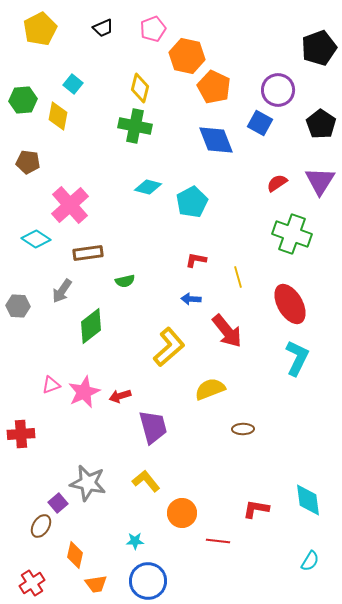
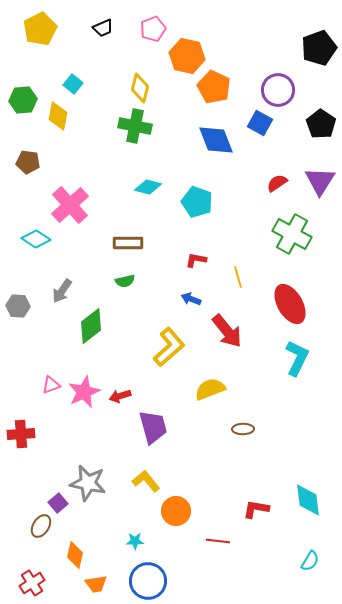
cyan pentagon at (192, 202): moved 5 px right; rotated 24 degrees counterclockwise
green cross at (292, 234): rotated 9 degrees clockwise
brown rectangle at (88, 253): moved 40 px right, 10 px up; rotated 8 degrees clockwise
blue arrow at (191, 299): rotated 18 degrees clockwise
orange circle at (182, 513): moved 6 px left, 2 px up
